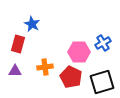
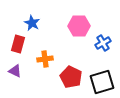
blue star: moved 1 px up
pink hexagon: moved 26 px up
orange cross: moved 8 px up
purple triangle: rotated 24 degrees clockwise
